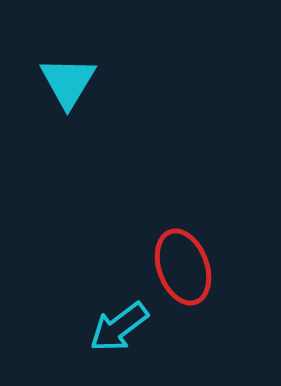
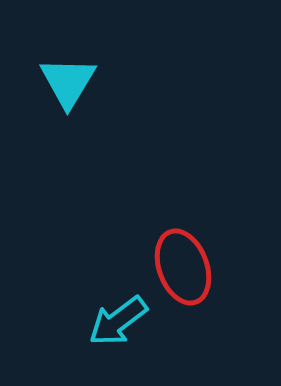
cyan arrow: moved 1 px left, 6 px up
